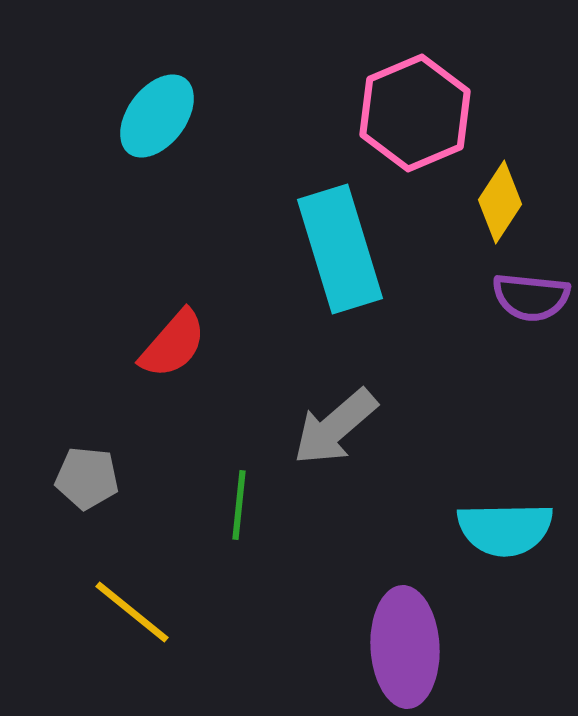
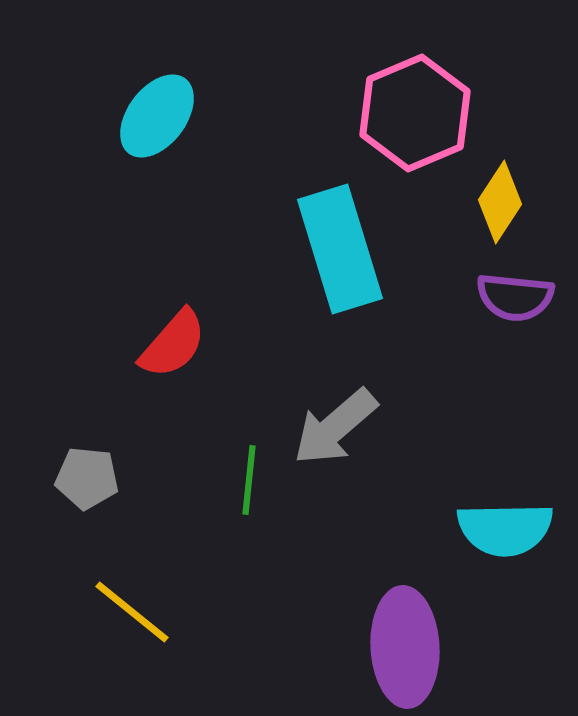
purple semicircle: moved 16 px left
green line: moved 10 px right, 25 px up
